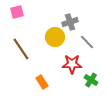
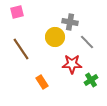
gray cross: rotated 28 degrees clockwise
green cross: rotated 24 degrees clockwise
